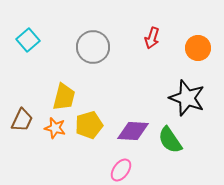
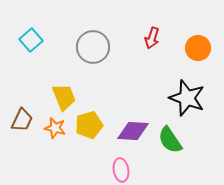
cyan square: moved 3 px right
yellow trapezoid: rotated 36 degrees counterclockwise
pink ellipse: rotated 45 degrees counterclockwise
